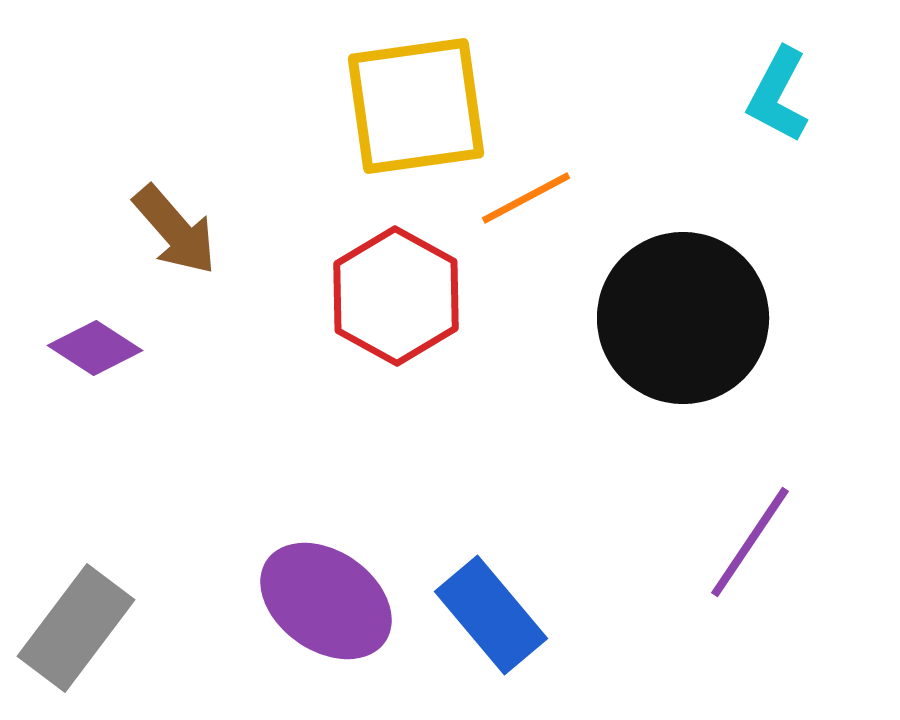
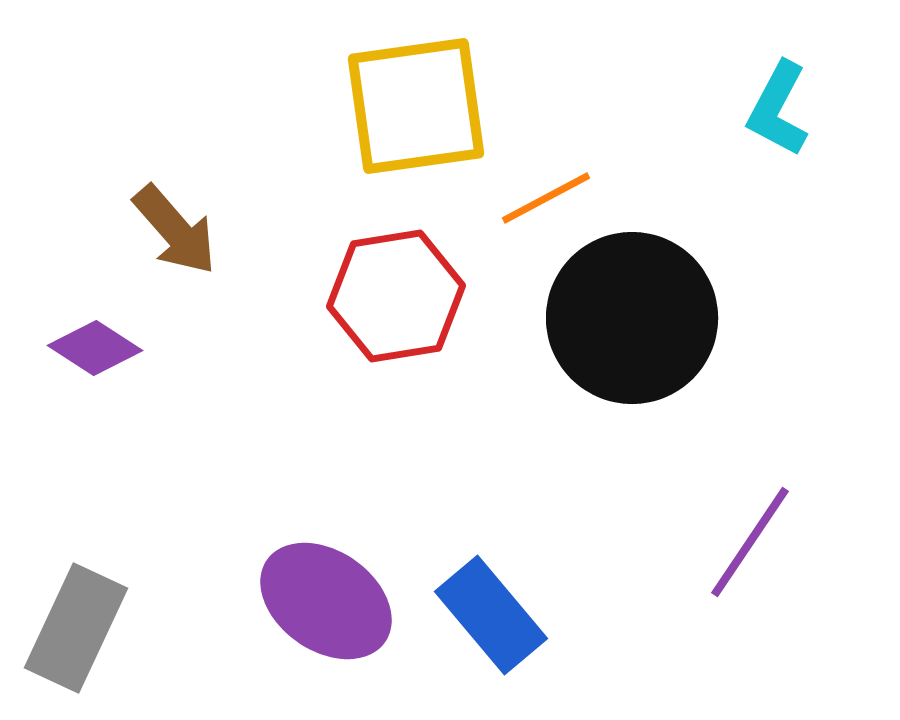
cyan L-shape: moved 14 px down
orange line: moved 20 px right
red hexagon: rotated 22 degrees clockwise
black circle: moved 51 px left
gray rectangle: rotated 12 degrees counterclockwise
